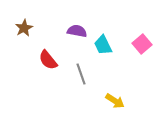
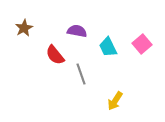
cyan trapezoid: moved 5 px right, 2 px down
red semicircle: moved 7 px right, 5 px up
yellow arrow: rotated 90 degrees clockwise
